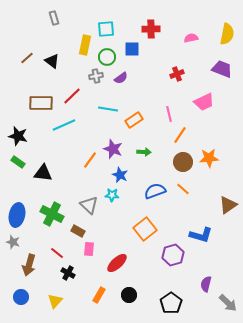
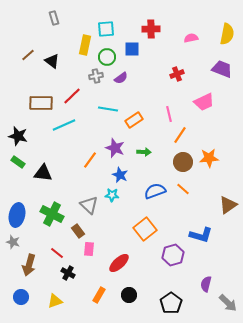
brown line at (27, 58): moved 1 px right, 3 px up
purple star at (113, 149): moved 2 px right, 1 px up
brown rectangle at (78, 231): rotated 24 degrees clockwise
red ellipse at (117, 263): moved 2 px right
yellow triangle at (55, 301): rotated 28 degrees clockwise
